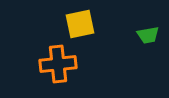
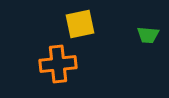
green trapezoid: rotated 15 degrees clockwise
